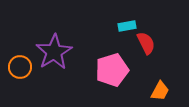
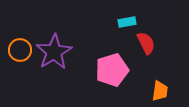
cyan rectangle: moved 4 px up
orange circle: moved 17 px up
orange trapezoid: rotated 20 degrees counterclockwise
